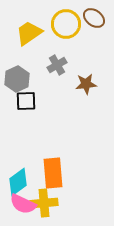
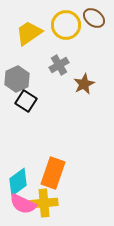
yellow circle: moved 1 px down
gray cross: moved 2 px right
brown star: moved 2 px left; rotated 20 degrees counterclockwise
black square: rotated 35 degrees clockwise
orange rectangle: rotated 24 degrees clockwise
